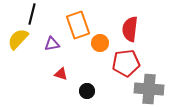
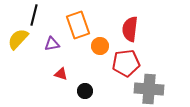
black line: moved 2 px right, 1 px down
orange circle: moved 3 px down
black circle: moved 2 px left
